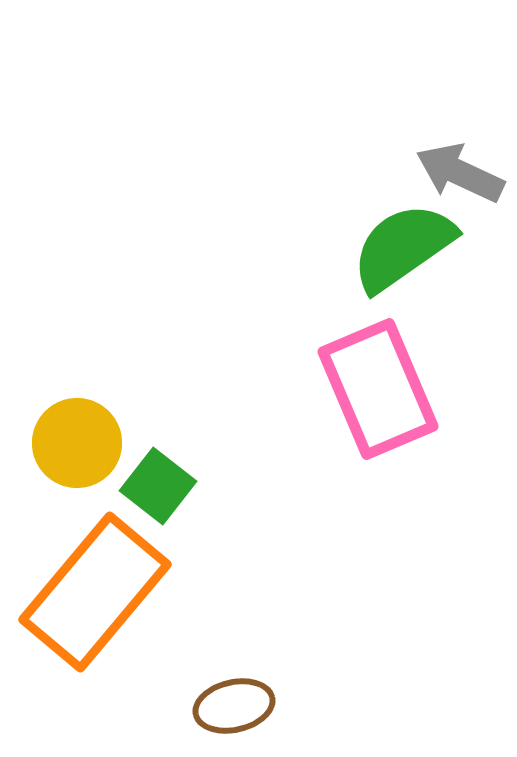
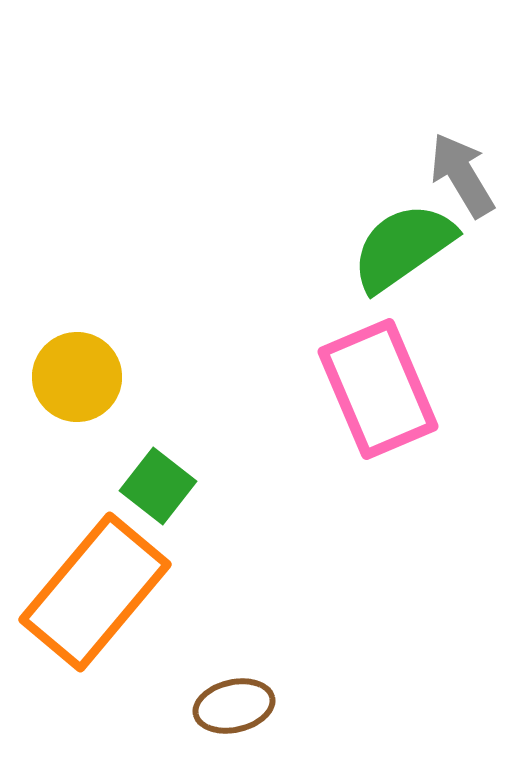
gray arrow: moved 2 px right, 2 px down; rotated 34 degrees clockwise
yellow circle: moved 66 px up
